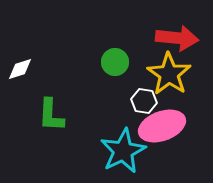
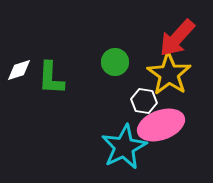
red arrow: rotated 126 degrees clockwise
white diamond: moved 1 px left, 1 px down
green L-shape: moved 37 px up
pink ellipse: moved 1 px left, 1 px up
cyan star: moved 1 px right, 4 px up
